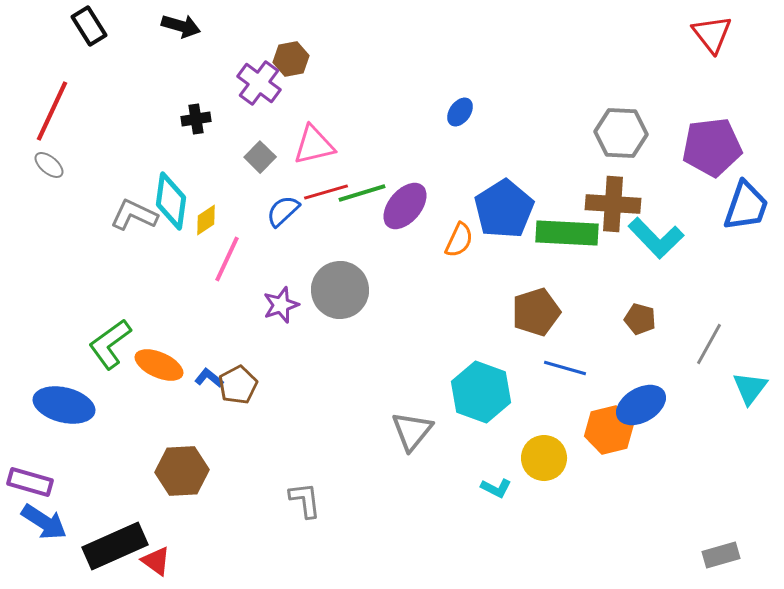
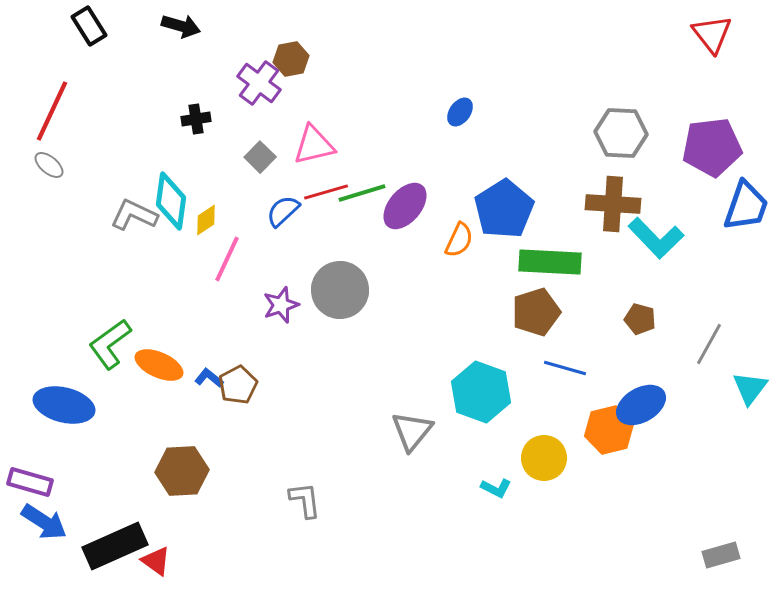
green rectangle at (567, 233): moved 17 px left, 29 px down
